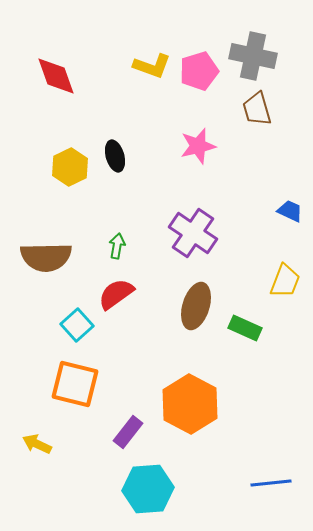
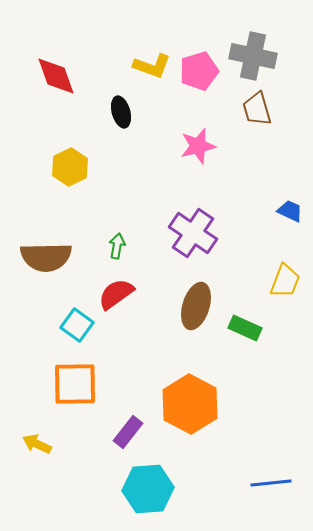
black ellipse: moved 6 px right, 44 px up
cyan square: rotated 12 degrees counterclockwise
orange square: rotated 15 degrees counterclockwise
